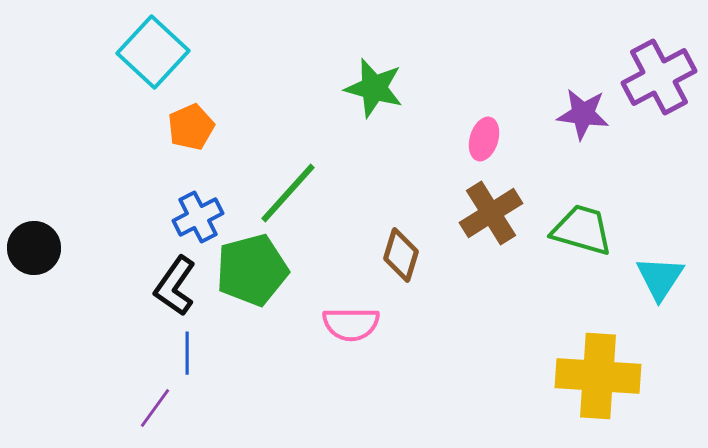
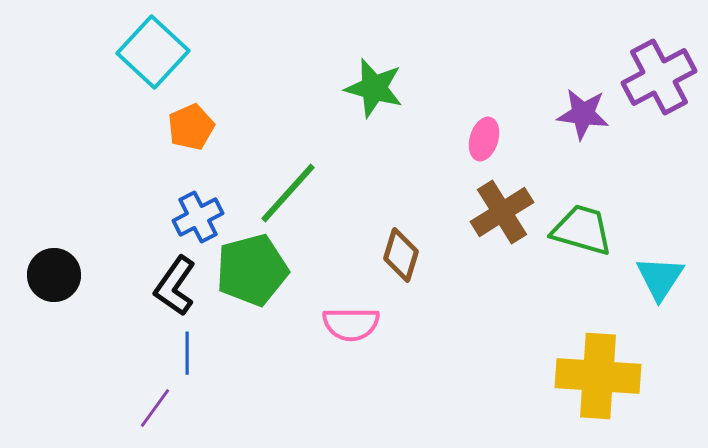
brown cross: moved 11 px right, 1 px up
black circle: moved 20 px right, 27 px down
